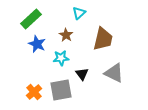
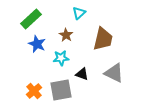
black triangle: rotated 32 degrees counterclockwise
orange cross: moved 1 px up
